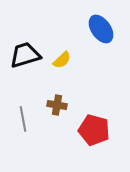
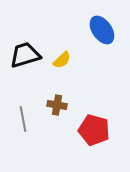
blue ellipse: moved 1 px right, 1 px down
